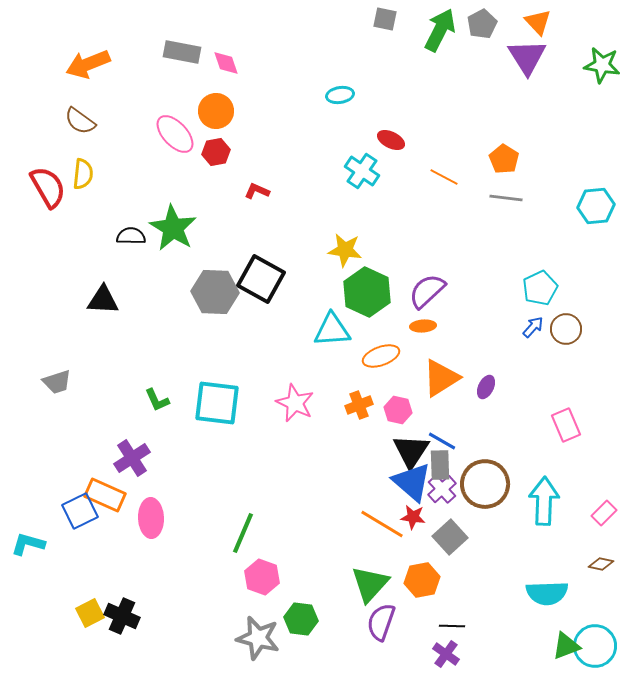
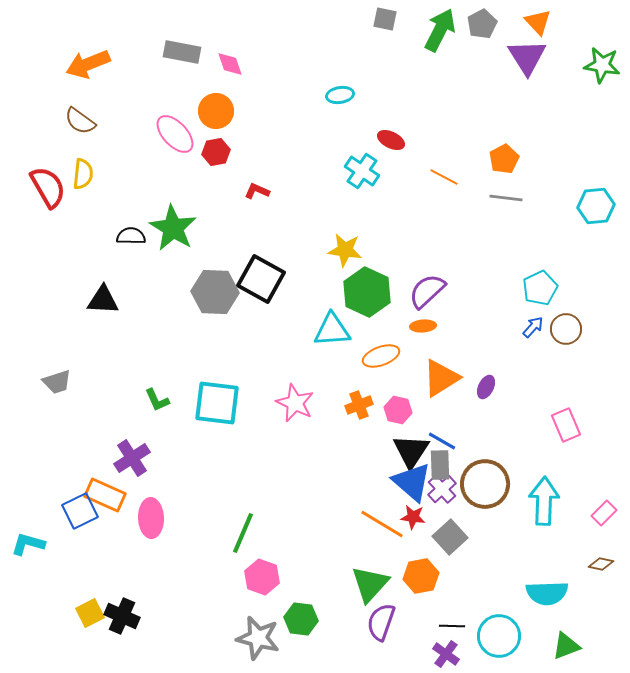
pink diamond at (226, 63): moved 4 px right, 1 px down
orange pentagon at (504, 159): rotated 12 degrees clockwise
orange hexagon at (422, 580): moved 1 px left, 4 px up
cyan circle at (595, 646): moved 96 px left, 10 px up
